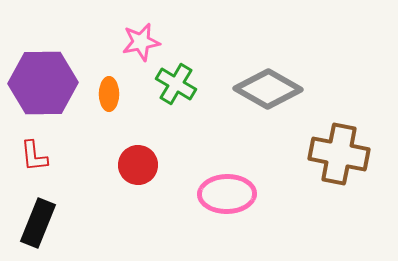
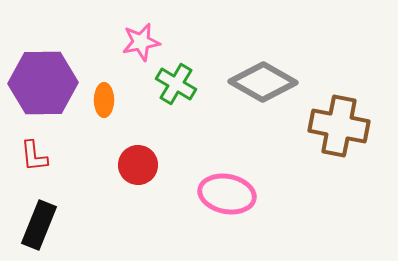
gray diamond: moved 5 px left, 7 px up
orange ellipse: moved 5 px left, 6 px down
brown cross: moved 28 px up
pink ellipse: rotated 12 degrees clockwise
black rectangle: moved 1 px right, 2 px down
